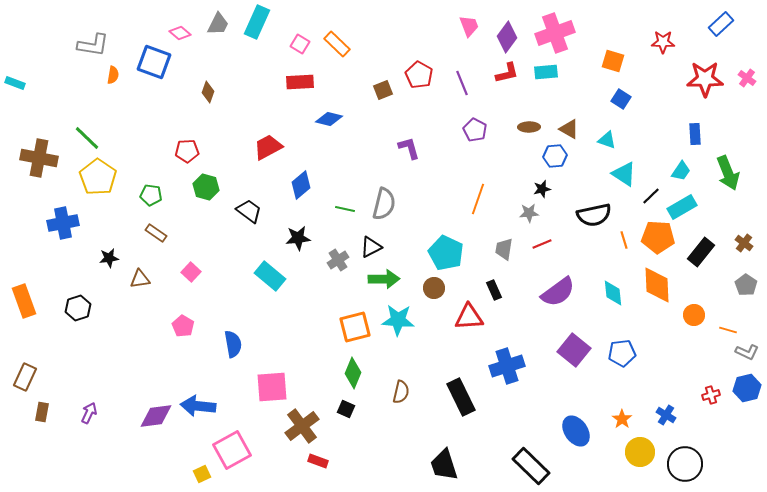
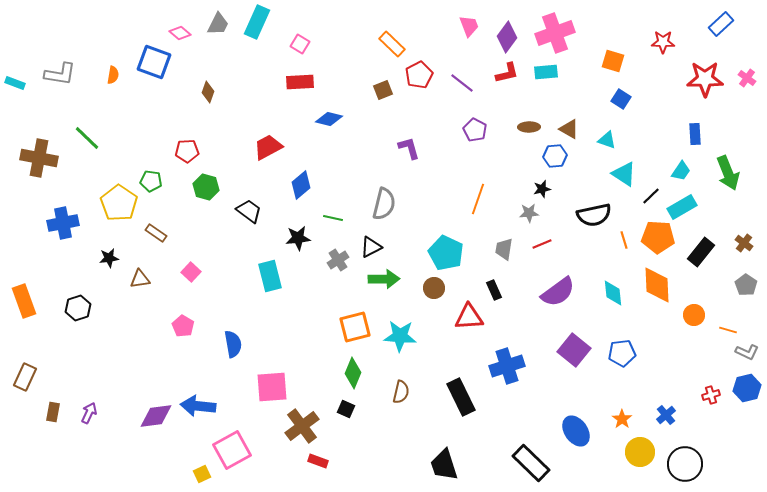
orange rectangle at (337, 44): moved 55 px right
gray L-shape at (93, 45): moved 33 px left, 29 px down
red pentagon at (419, 75): rotated 16 degrees clockwise
purple line at (462, 83): rotated 30 degrees counterclockwise
yellow pentagon at (98, 177): moved 21 px right, 26 px down
green pentagon at (151, 195): moved 14 px up
green line at (345, 209): moved 12 px left, 9 px down
cyan rectangle at (270, 276): rotated 36 degrees clockwise
cyan star at (398, 320): moved 2 px right, 16 px down
brown rectangle at (42, 412): moved 11 px right
blue cross at (666, 415): rotated 18 degrees clockwise
black rectangle at (531, 466): moved 3 px up
